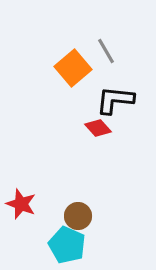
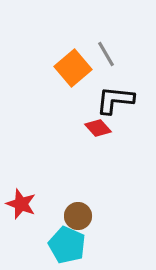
gray line: moved 3 px down
